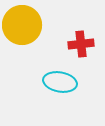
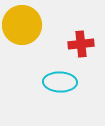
cyan ellipse: rotated 8 degrees counterclockwise
